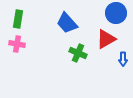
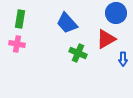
green rectangle: moved 2 px right
